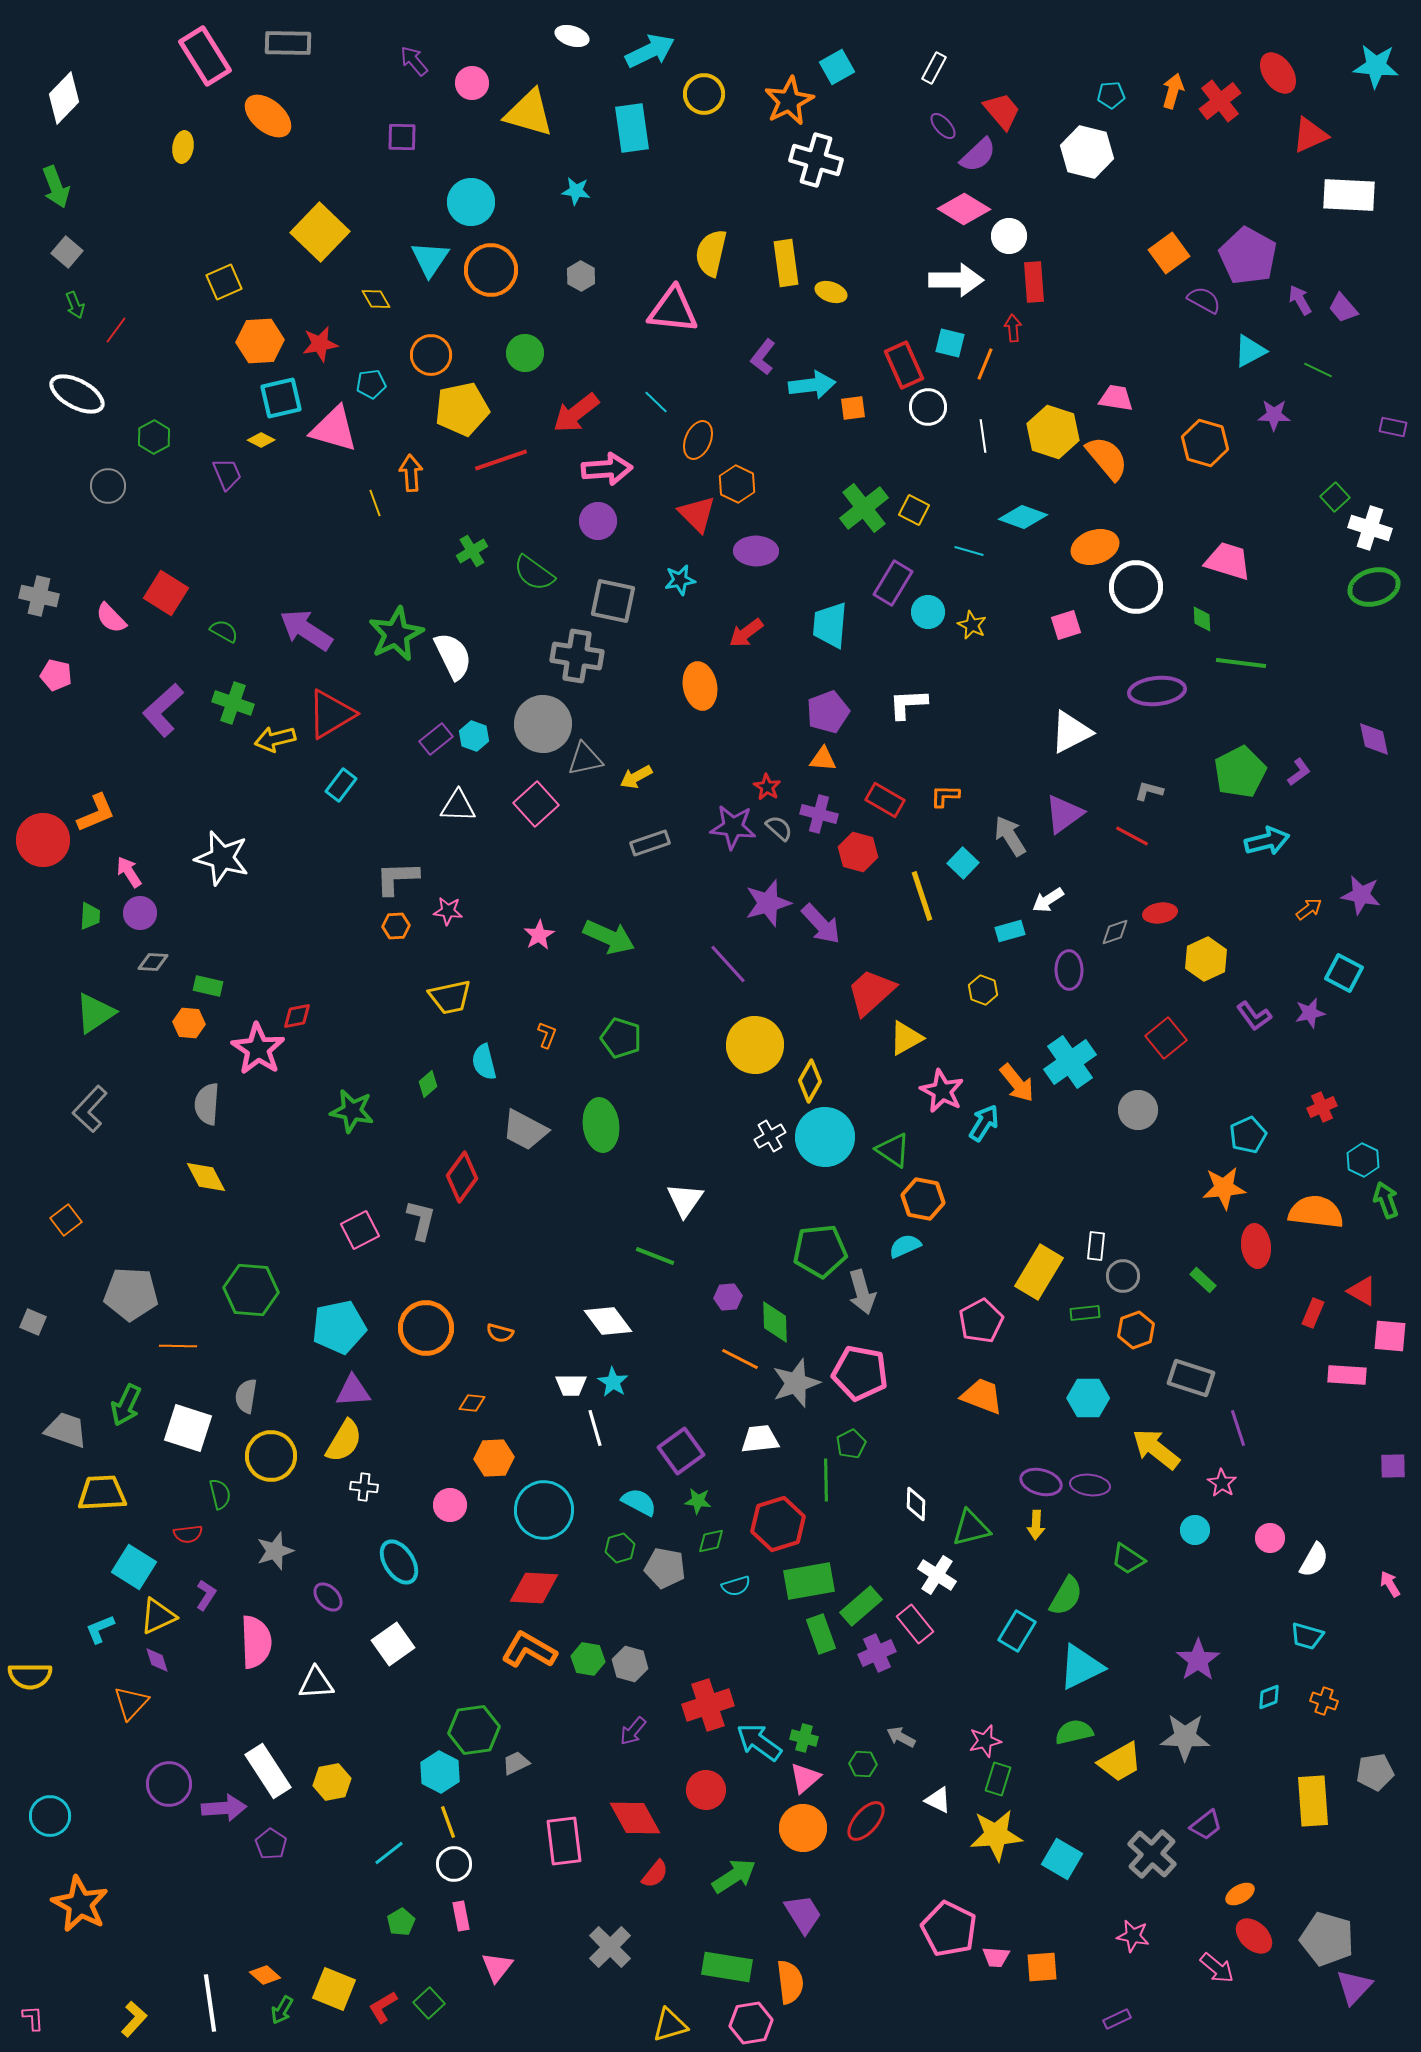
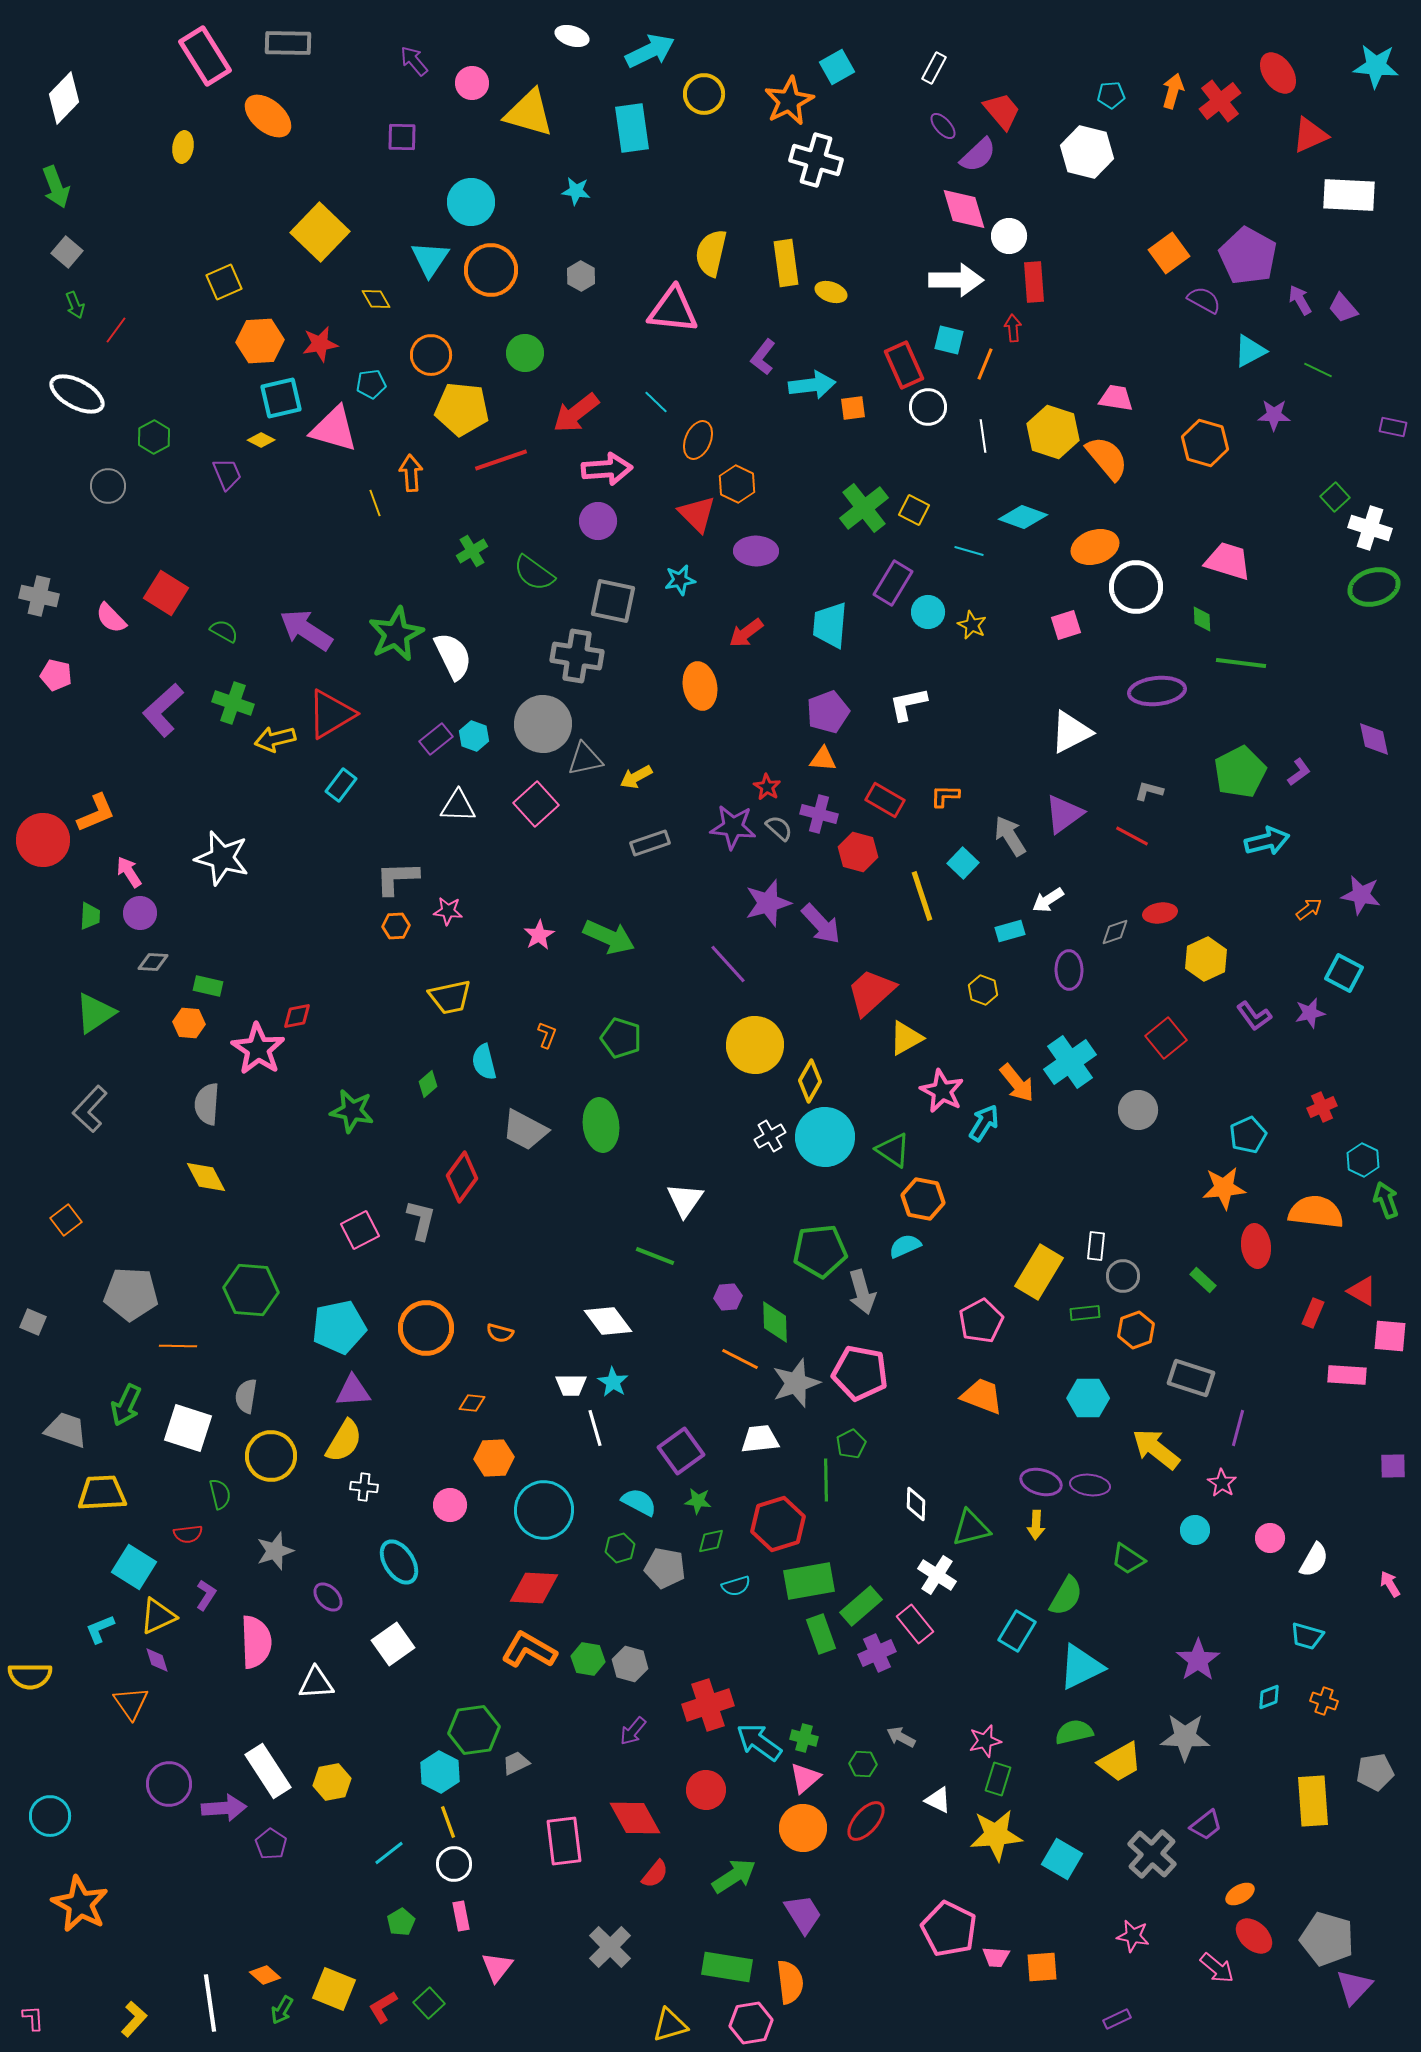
pink diamond at (964, 209): rotated 42 degrees clockwise
cyan square at (950, 343): moved 1 px left, 3 px up
yellow pentagon at (462, 409): rotated 18 degrees clockwise
white L-shape at (908, 704): rotated 9 degrees counterclockwise
purple line at (1238, 1428): rotated 33 degrees clockwise
orange triangle at (131, 1703): rotated 18 degrees counterclockwise
